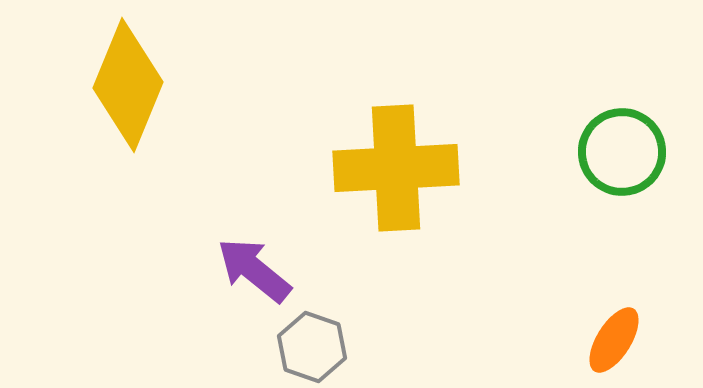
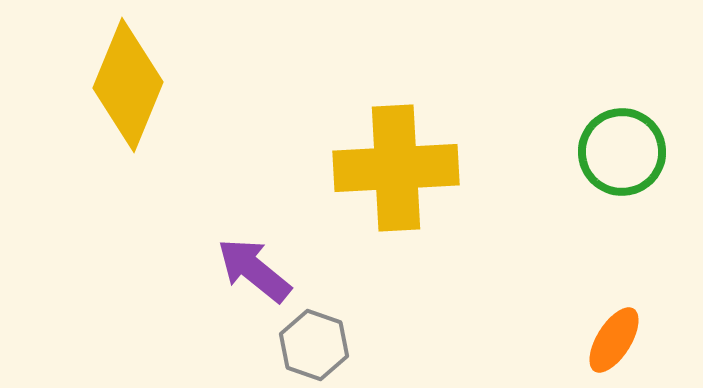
gray hexagon: moved 2 px right, 2 px up
